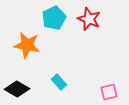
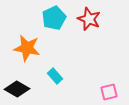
orange star: moved 3 px down
cyan rectangle: moved 4 px left, 6 px up
